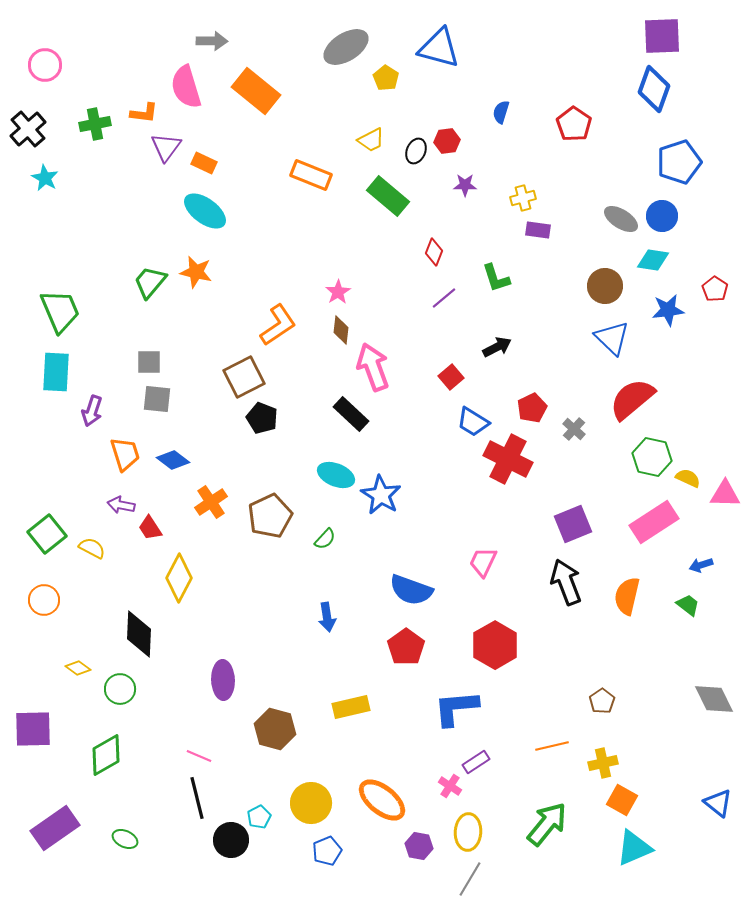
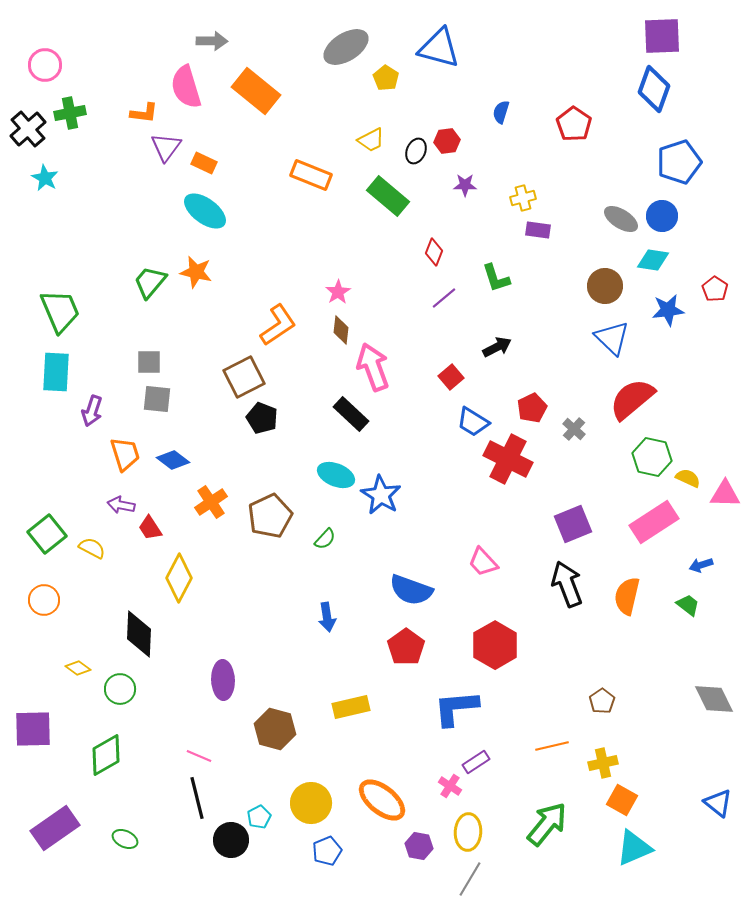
green cross at (95, 124): moved 25 px left, 11 px up
pink trapezoid at (483, 562): rotated 68 degrees counterclockwise
black arrow at (566, 582): moved 1 px right, 2 px down
